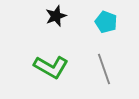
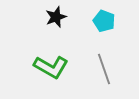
black star: moved 1 px down
cyan pentagon: moved 2 px left, 1 px up
